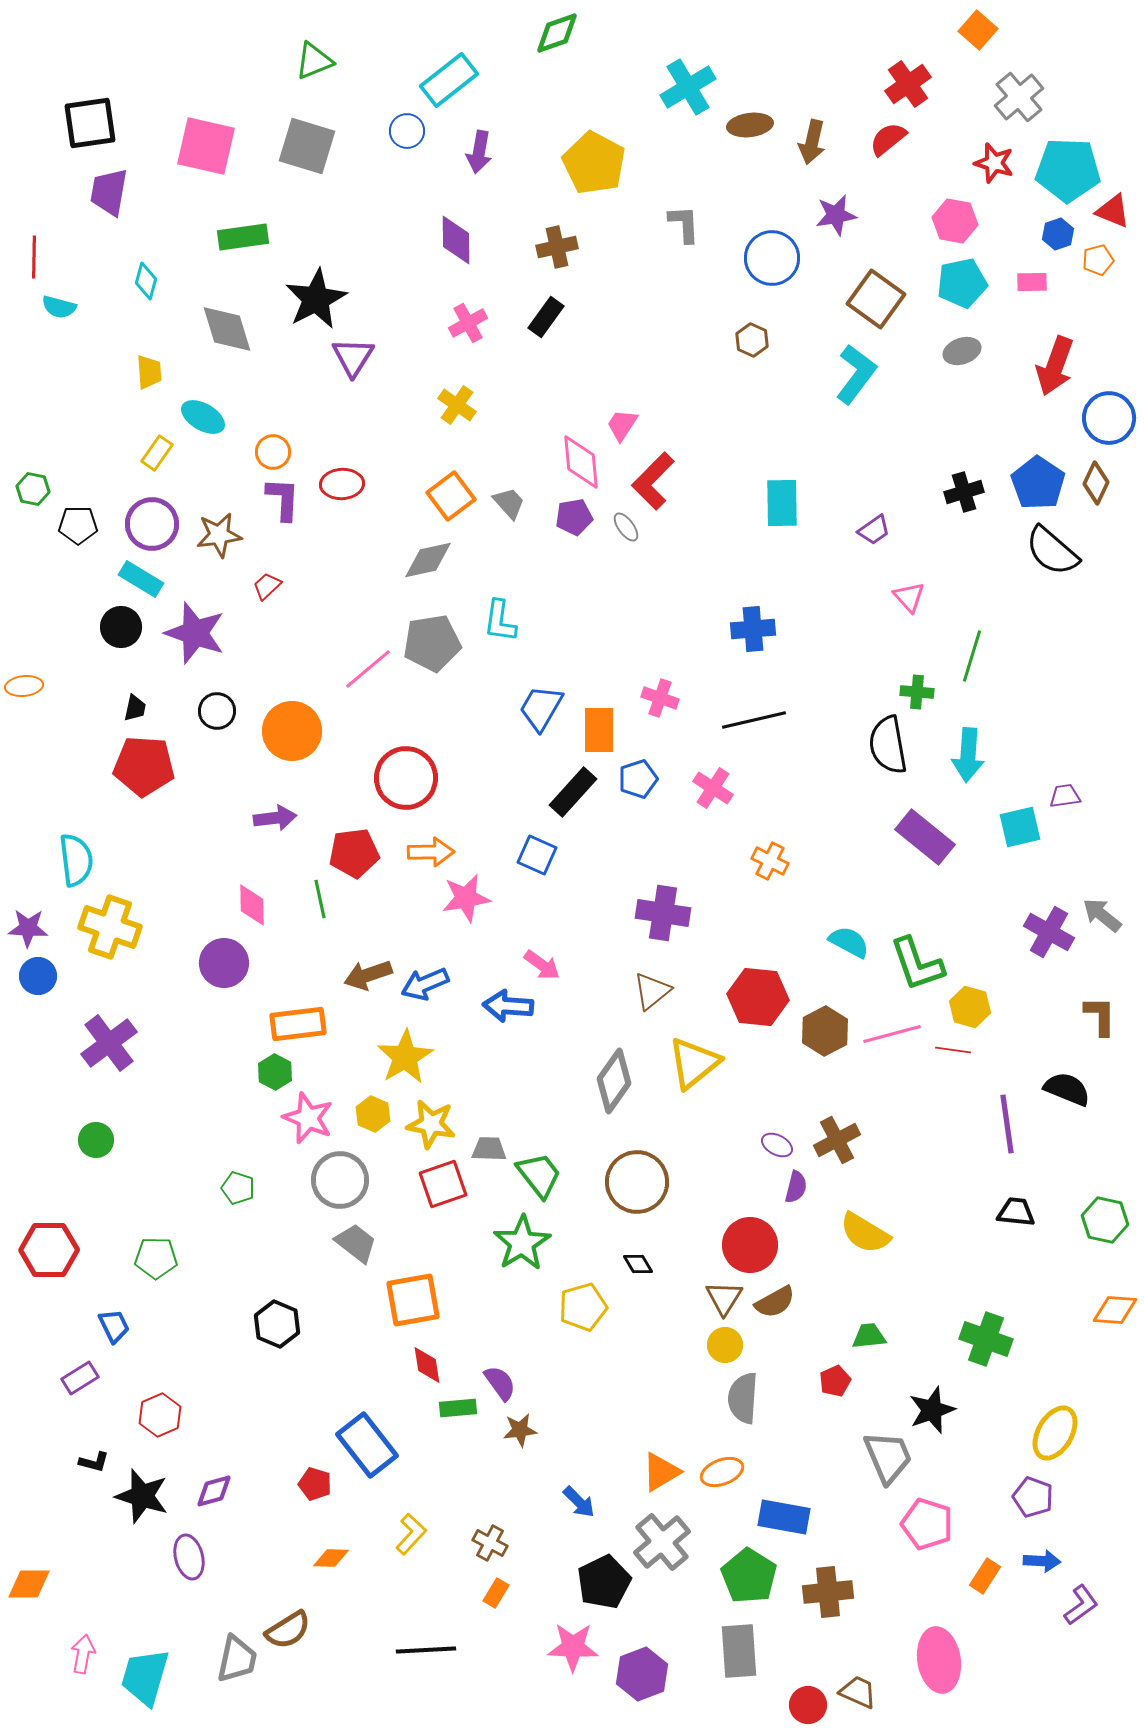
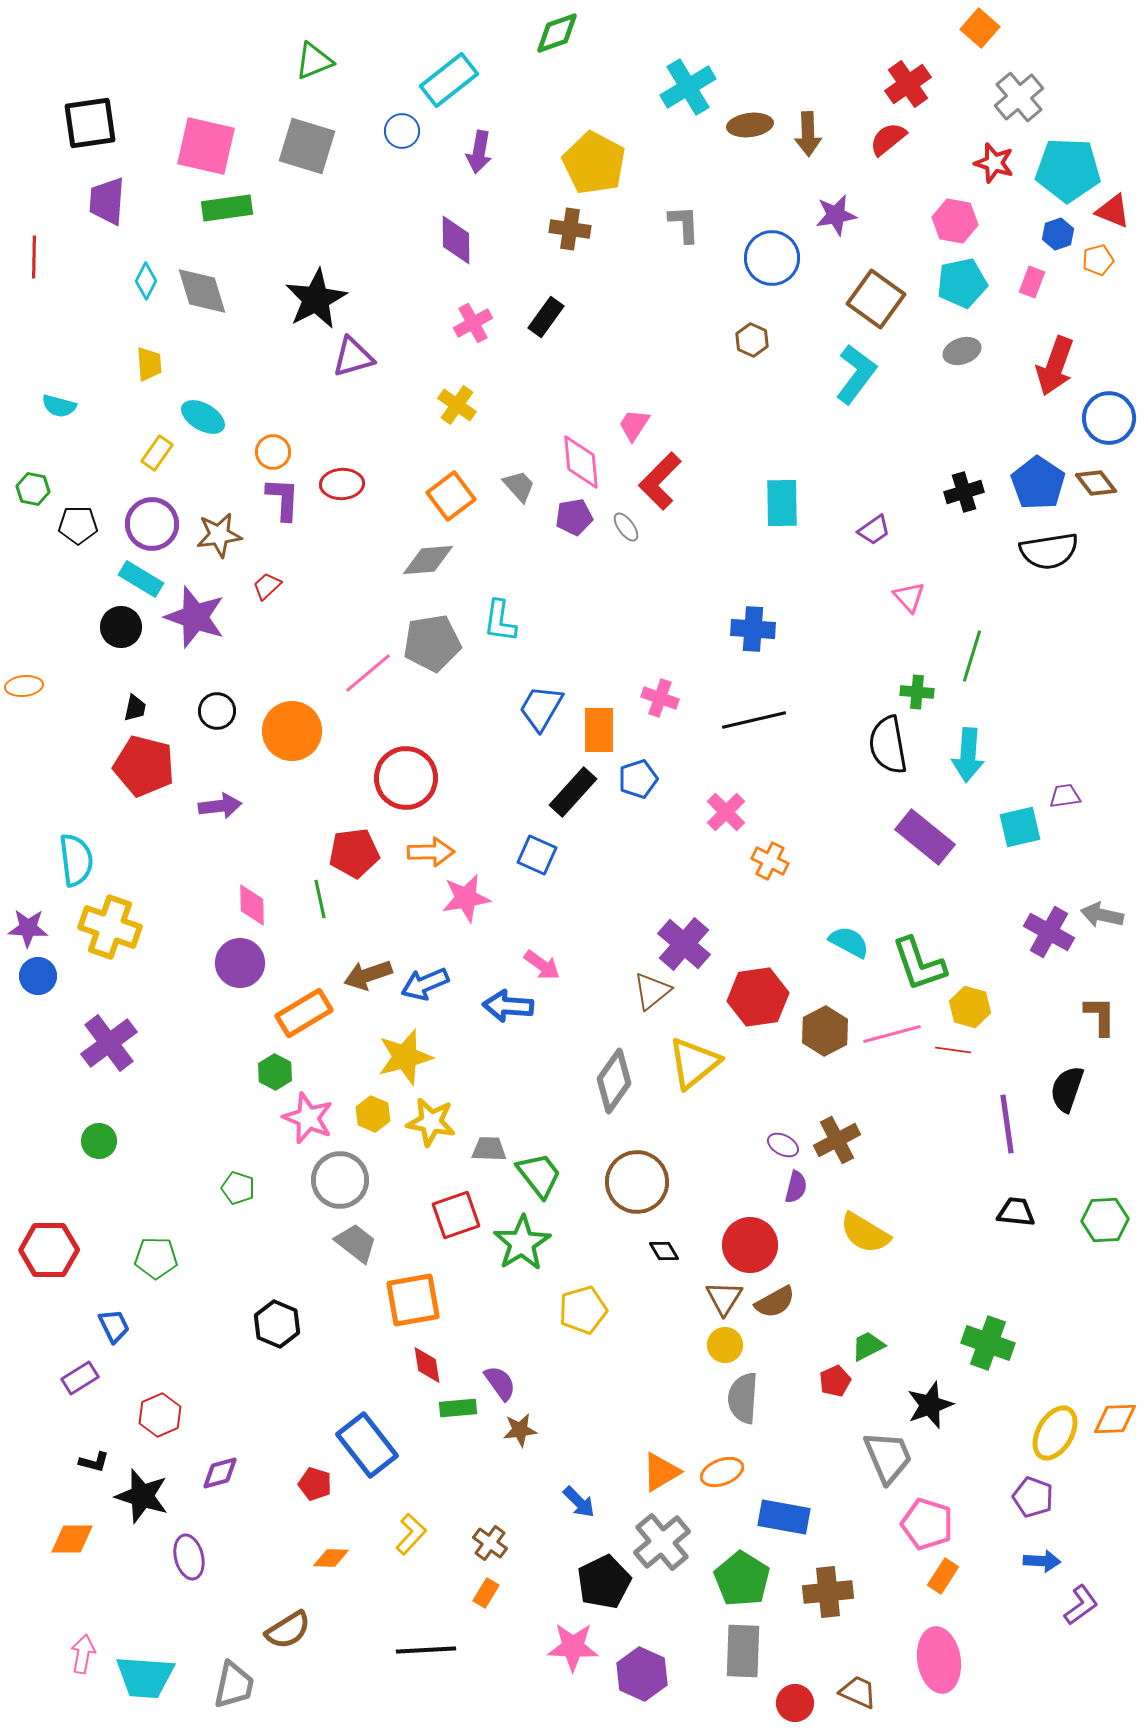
orange square at (978, 30): moved 2 px right, 2 px up
blue circle at (407, 131): moved 5 px left
brown arrow at (812, 142): moved 4 px left, 8 px up; rotated 15 degrees counterclockwise
purple trapezoid at (109, 192): moved 2 px left, 9 px down; rotated 6 degrees counterclockwise
green rectangle at (243, 237): moved 16 px left, 29 px up
brown cross at (557, 247): moved 13 px right, 18 px up; rotated 21 degrees clockwise
cyan diamond at (146, 281): rotated 12 degrees clockwise
pink rectangle at (1032, 282): rotated 68 degrees counterclockwise
cyan semicircle at (59, 307): moved 99 px down
pink cross at (468, 323): moved 5 px right
gray diamond at (227, 329): moved 25 px left, 38 px up
purple triangle at (353, 357): rotated 42 degrees clockwise
yellow trapezoid at (149, 372): moved 8 px up
pink trapezoid at (622, 425): moved 12 px right
red L-shape at (653, 481): moved 7 px right
brown diamond at (1096, 483): rotated 63 degrees counterclockwise
gray trapezoid at (509, 503): moved 10 px right, 17 px up
black semicircle at (1052, 551): moved 3 px left; rotated 50 degrees counterclockwise
gray diamond at (428, 560): rotated 8 degrees clockwise
blue cross at (753, 629): rotated 9 degrees clockwise
purple star at (195, 633): moved 16 px up
pink line at (368, 669): moved 4 px down
red pentagon at (144, 766): rotated 10 degrees clockwise
pink cross at (713, 788): moved 13 px right, 24 px down; rotated 12 degrees clockwise
purple arrow at (275, 818): moved 55 px left, 12 px up
purple cross at (663, 913): moved 21 px right, 31 px down; rotated 32 degrees clockwise
gray arrow at (1102, 915): rotated 27 degrees counterclockwise
purple circle at (224, 963): moved 16 px right
green L-shape at (917, 964): moved 2 px right
red hexagon at (758, 997): rotated 14 degrees counterclockwise
orange rectangle at (298, 1024): moved 6 px right, 11 px up; rotated 24 degrees counterclockwise
yellow star at (405, 1057): rotated 16 degrees clockwise
black semicircle at (1067, 1089): rotated 93 degrees counterclockwise
yellow star at (431, 1124): moved 2 px up
green circle at (96, 1140): moved 3 px right, 1 px down
purple ellipse at (777, 1145): moved 6 px right
red square at (443, 1184): moved 13 px right, 31 px down
green hexagon at (1105, 1220): rotated 15 degrees counterclockwise
black diamond at (638, 1264): moved 26 px right, 13 px up
yellow pentagon at (583, 1307): moved 3 px down
orange diamond at (1115, 1310): moved 109 px down; rotated 6 degrees counterclockwise
green trapezoid at (869, 1336): moved 1 px left, 10 px down; rotated 21 degrees counterclockwise
green cross at (986, 1339): moved 2 px right, 4 px down
black star at (932, 1410): moved 2 px left, 5 px up
purple diamond at (214, 1491): moved 6 px right, 18 px up
brown cross at (490, 1543): rotated 8 degrees clockwise
green pentagon at (749, 1576): moved 7 px left, 3 px down
orange rectangle at (985, 1576): moved 42 px left
orange diamond at (29, 1584): moved 43 px right, 45 px up
orange rectangle at (496, 1593): moved 10 px left
gray rectangle at (739, 1651): moved 4 px right; rotated 6 degrees clockwise
gray trapezoid at (237, 1659): moved 3 px left, 26 px down
purple hexagon at (642, 1674): rotated 15 degrees counterclockwise
cyan trapezoid at (145, 1677): rotated 102 degrees counterclockwise
red circle at (808, 1705): moved 13 px left, 2 px up
